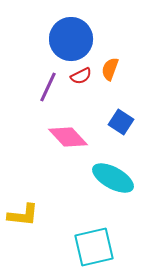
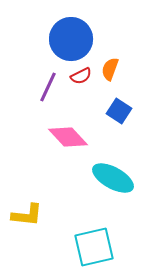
blue square: moved 2 px left, 11 px up
yellow L-shape: moved 4 px right
